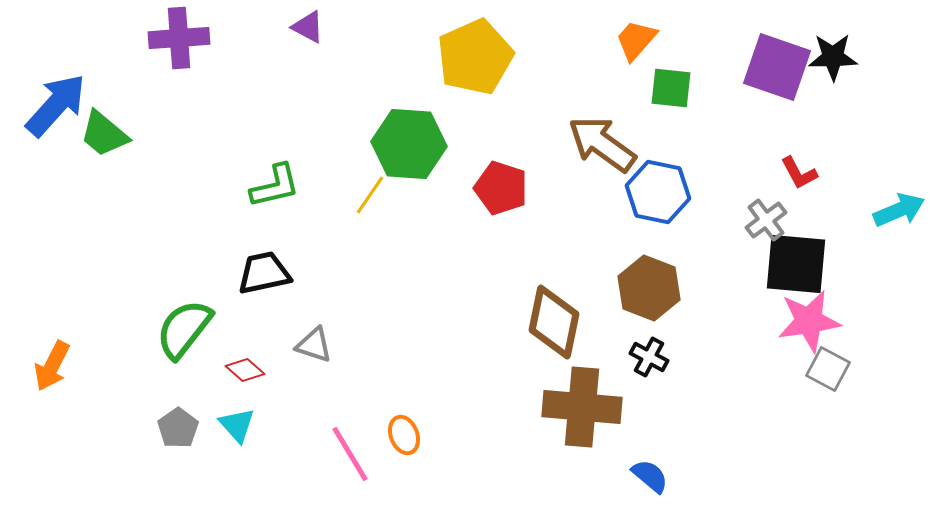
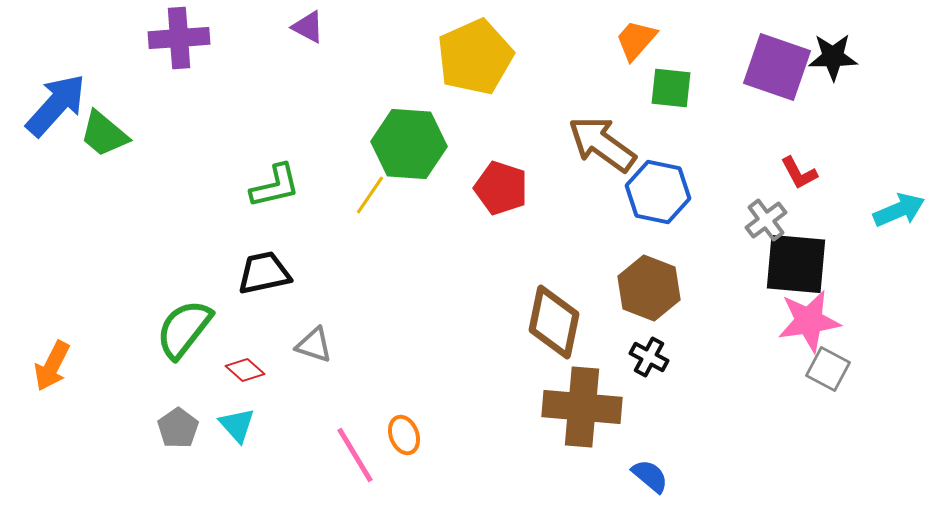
pink line: moved 5 px right, 1 px down
